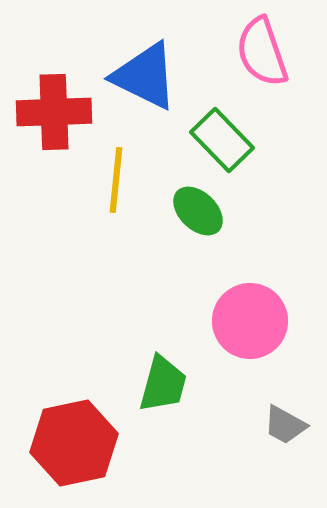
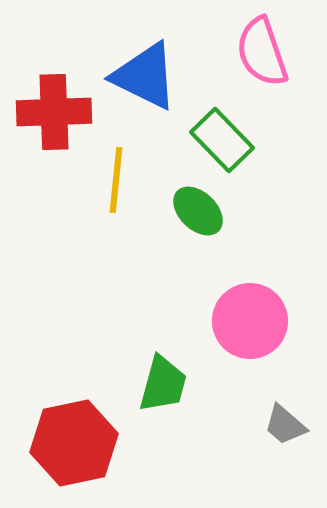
gray trapezoid: rotated 12 degrees clockwise
